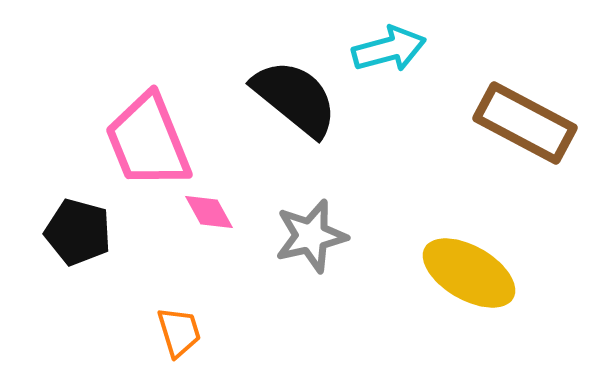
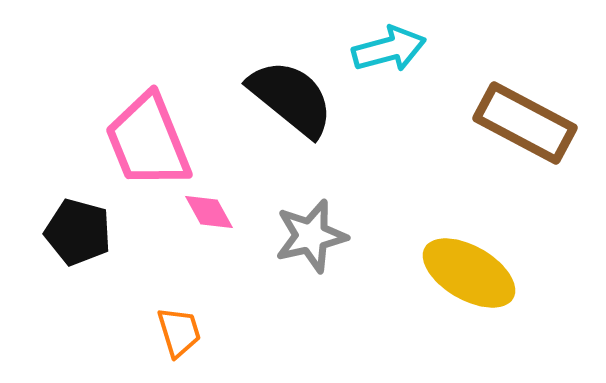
black semicircle: moved 4 px left
